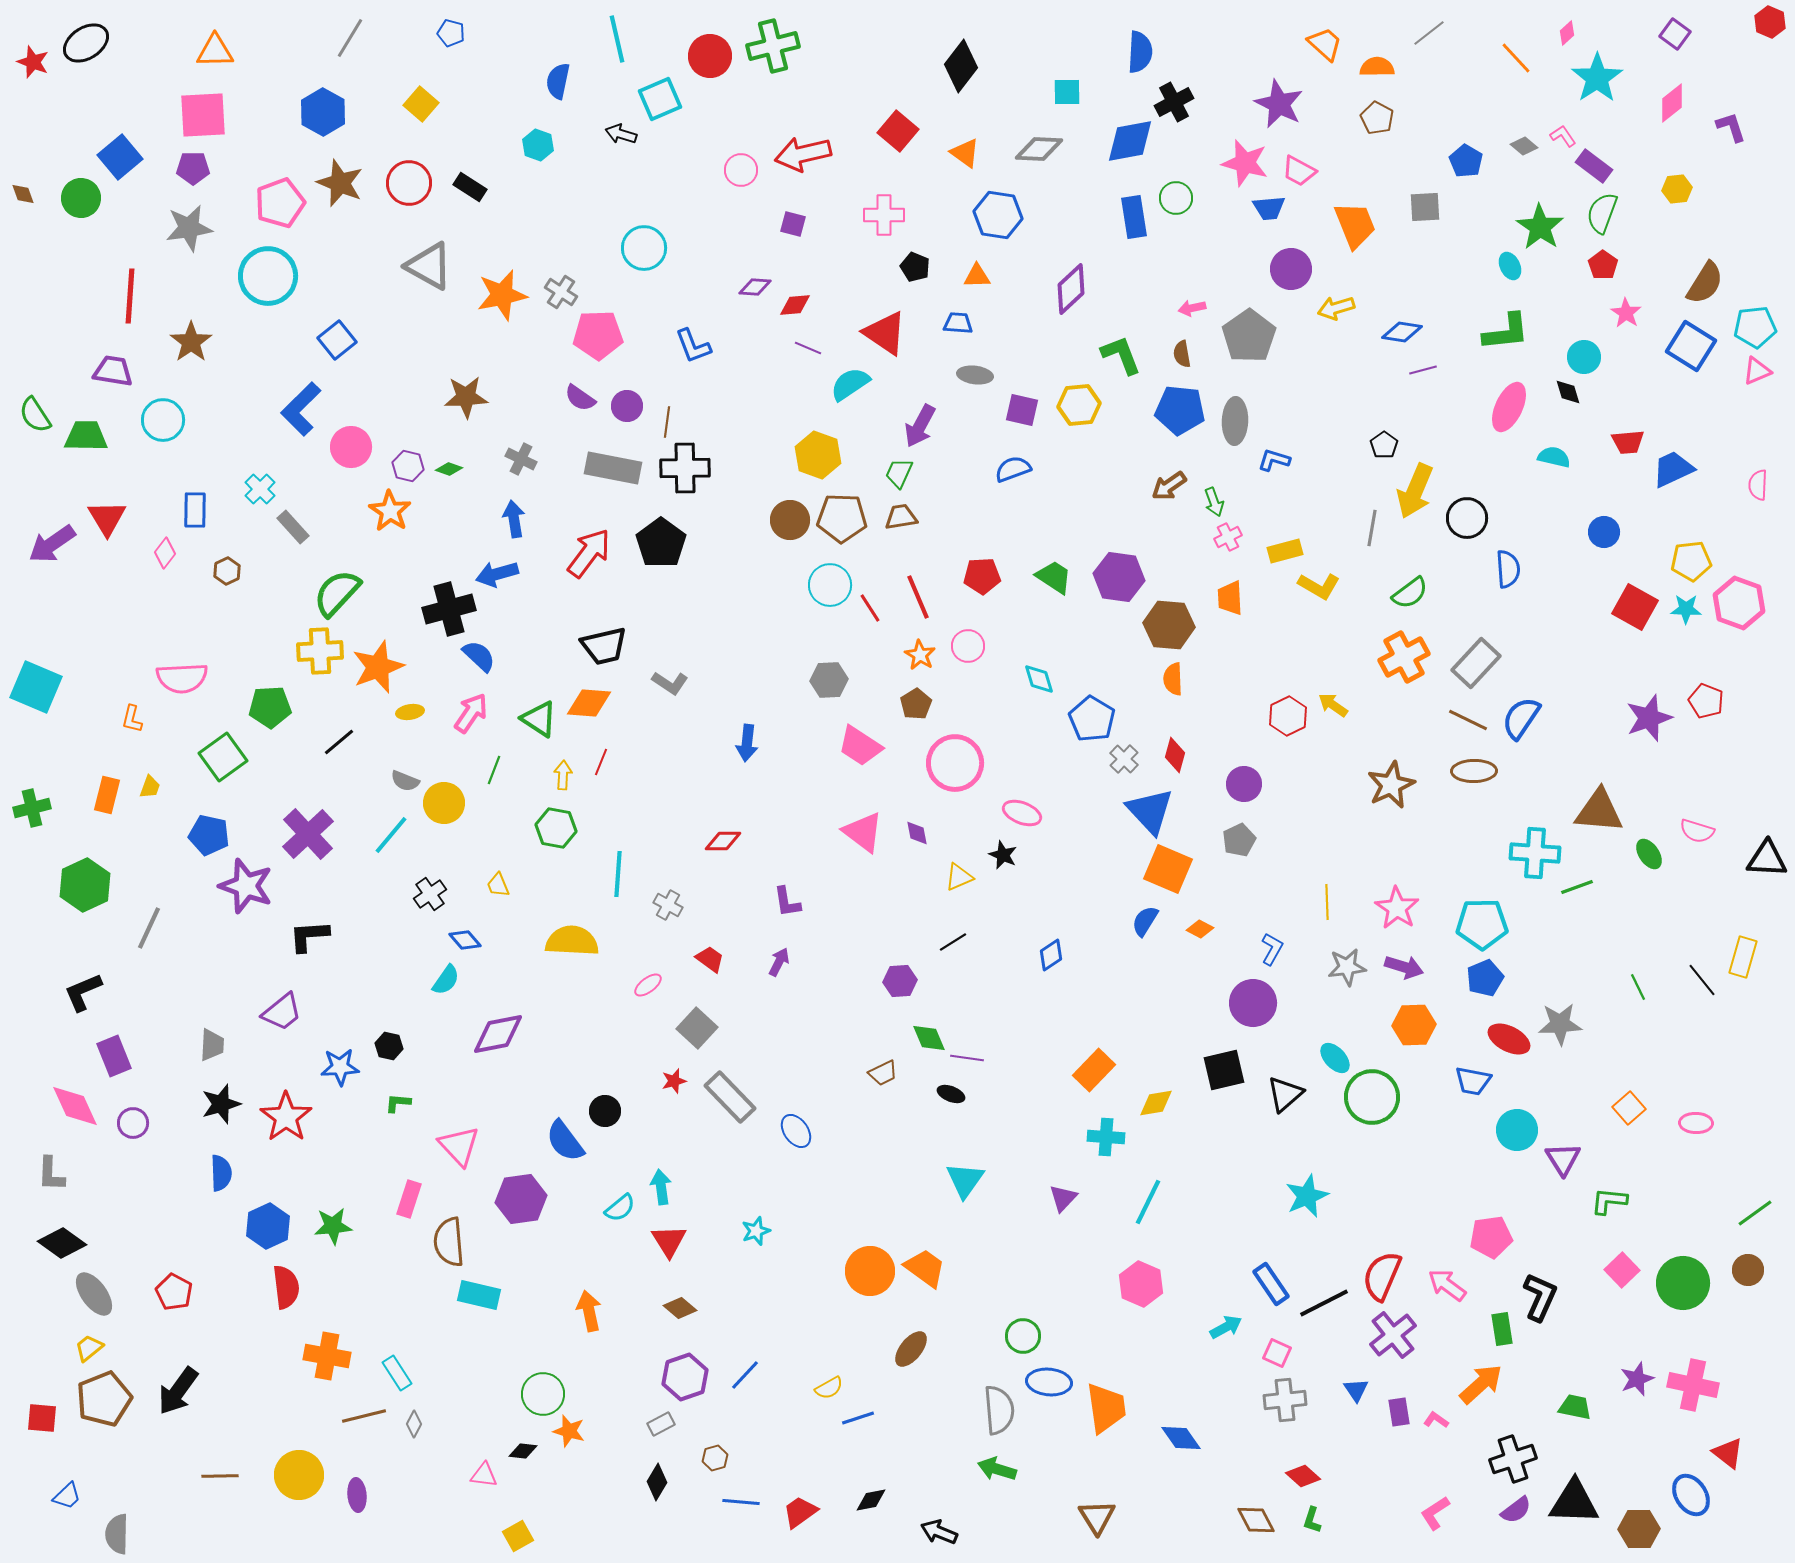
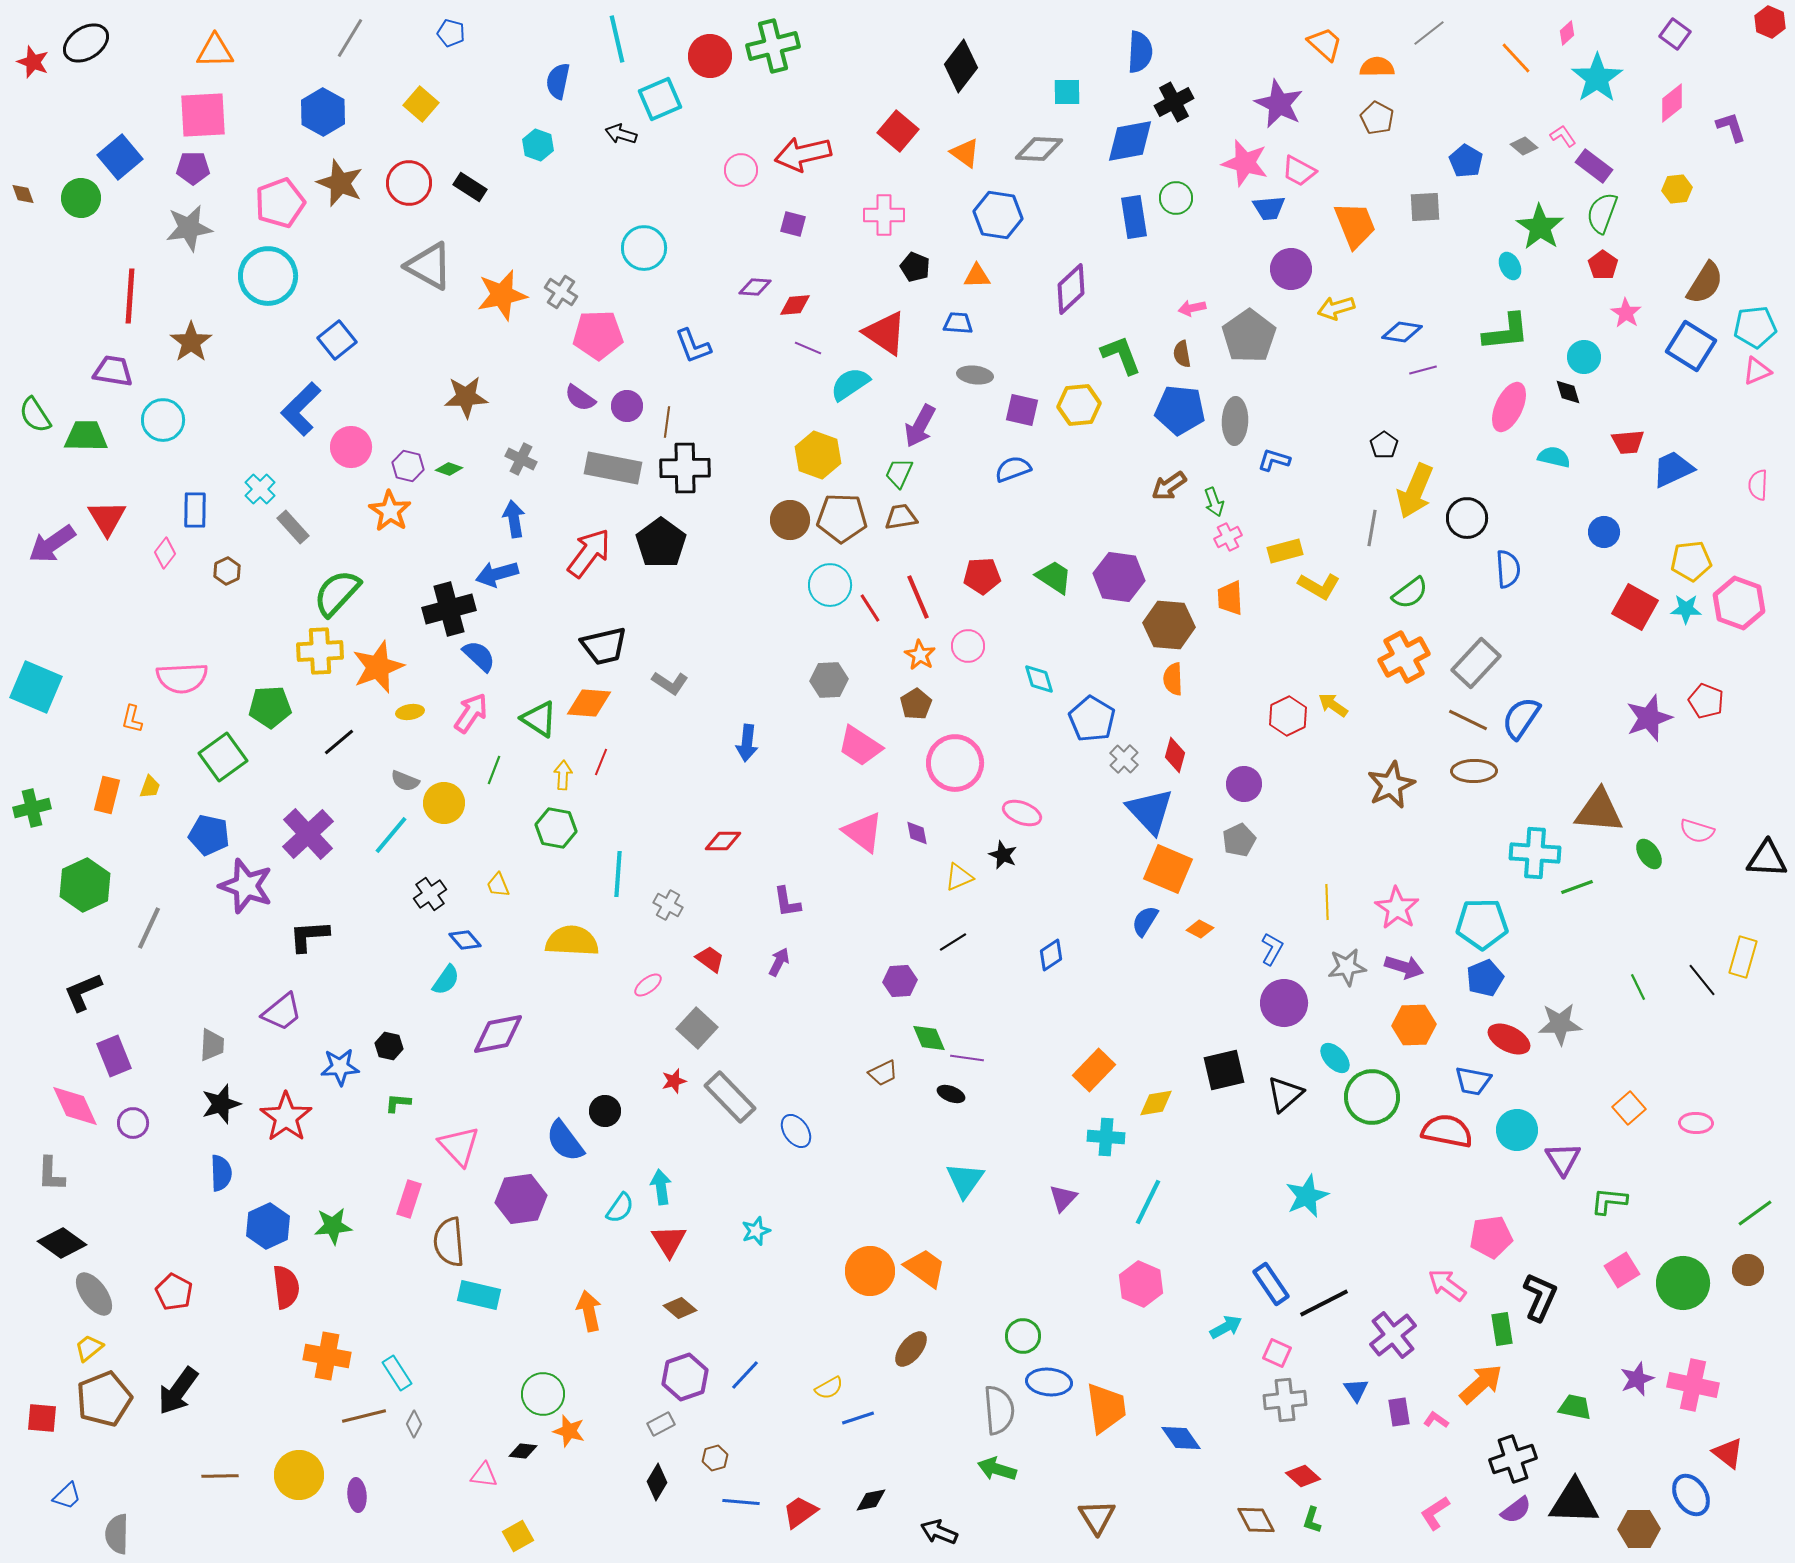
purple circle at (1253, 1003): moved 31 px right
cyan semicircle at (620, 1208): rotated 16 degrees counterclockwise
pink square at (1622, 1270): rotated 12 degrees clockwise
red semicircle at (1382, 1276): moved 65 px right, 145 px up; rotated 78 degrees clockwise
